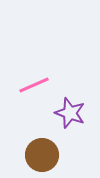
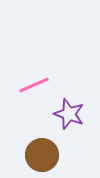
purple star: moved 1 px left, 1 px down
